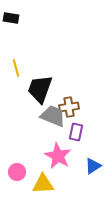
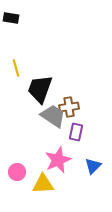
gray trapezoid: rotated 12 degrees clockwise
pink star: moved 4 px down; rotated 20 degrees clockwise
blue triangle: rotated 12 degrees counterclockwise
